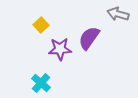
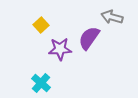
gray arrow: moved 6 px left, 3 px down
